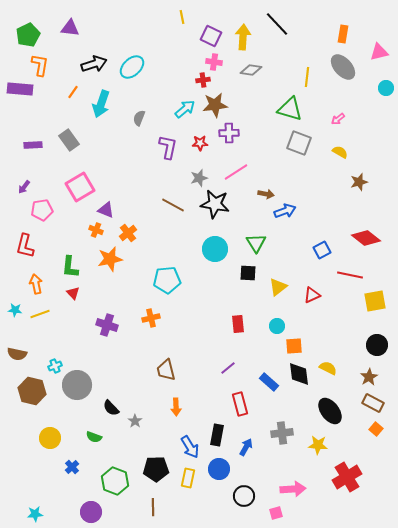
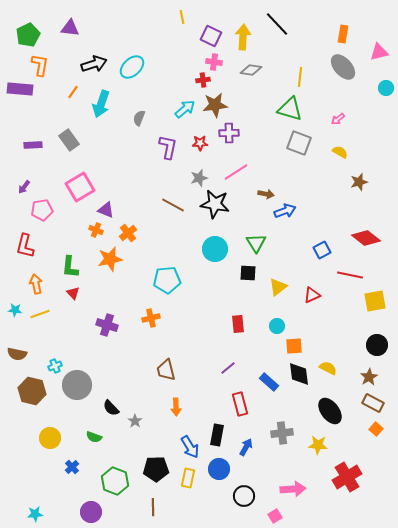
yellow line at (307, 77): moved 7 px left
pink square at (276, 513): moved 1 px left, 3 px down; rotated 16 degrees counterclockwise
